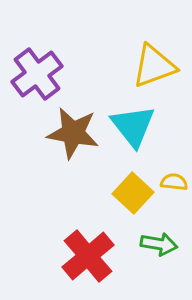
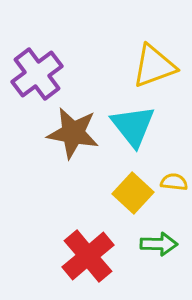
green arrow: rotated 9 degrees counterclockwise
